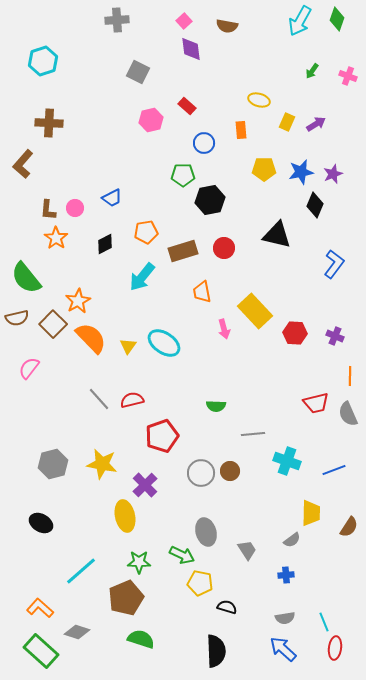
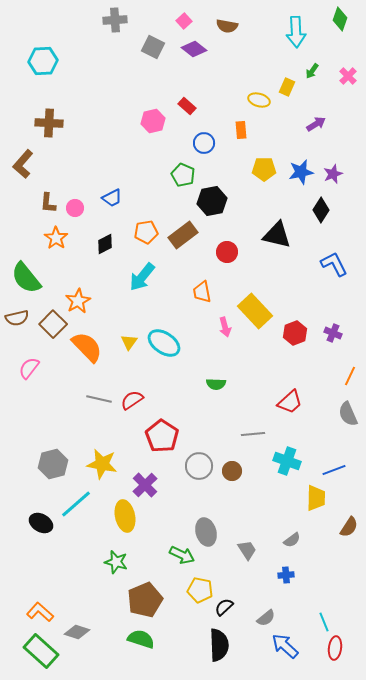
green diamond at (337, 19): moved 3 px right
gray cross at (117, 20): moved 2 px left
cyan arrow at (300, 21): moved 4 px left, 11 px down; rotated 32 degrees counterclockwise
purple diamond at (191, 49): moved 3 px right; rotated 45 degrees counterclockwise
cyan hexagon at (43, 61): rotated 16 degrees clockwise
gray square at (138, 72): moved 15 px right, 25 px up
pink cross at (348, 76): rotated 24 degrees clockwise
pink hexagon at (151, 120): moved 2 px right, 1 px down
yellow rectangle at (287, 122): moved 35 px up
green pentagon at (183, 175): rotated 25 degrees clockwise
black hexagon at (210, 200): moved 2 px right, 1 px down
black diamond at (315, 205): moved 6 px right, 5 px down; rotated 10 degrees clockwise
brown L-shape at (48, 210): moved 7 px up
red circle at (224, 248): moved 3 px right, 4 px down
brown rectangle at (183, 251): moved 16 px up; rotated 20 degrees counterclockwise
blue L-shape at (334, 264): rotated 64 degrees counterclockwise
pink arrow at (224, 329): moved 1 px right, 2 px up
red hexagon at (295, 333): rotated 25 degrees counterclockwise
purple cross at (335, 336): moved 2 px left, 3 px up
orange semicircle at (91, 338): moved 4 px left, 9 px down
yellow triangle at (128, 346): moved 1 px right, 4 px up
orange line at (350, 376): rotated 24 degrees clockwise
gray line at (99, 399): rotated 35 degrees counterclockwise
red semicircle at (132, 400): rotated 20 degrees counterclockwise
red trapezoid at (316, 403): moved 26 px left, 1 px up; rotated 28 degrees counterclockwise
green semicircle at (216, 406): moved 22 px up
red pentagon at (162, 436): rotated 20 degrees counterclockwise
brown circle at (230, 471): moved 2 px right
gray circle at (201, 473): moved 2 px left, 7 px up
yellow trapezoid at (311, 513): moved 5 px right, 15 px up
green star at (139, 562): moved 23 px left; rotated 15 degrees clockwise
cyan line at (81, 571): moved 5 px left, 67 px up
yellow pentagon at (200, 583): moved 7 px down
brown pentagon at (126, 598): moved 19 px right, 2 px down
black semicircle at (227, 607): moved 3 px left; rotated 60 degrees counterclockwise
orange L-shape at (40, 608): moved 4 px down
gray semicircle at (285, 618): moved 19 px left; rotated 30 degrees counterclockwise
blue arrow at (283, 649): moved 2 px right, 3 px up
black semicircle at (216, 651): moved 3 px right, 6 px up
